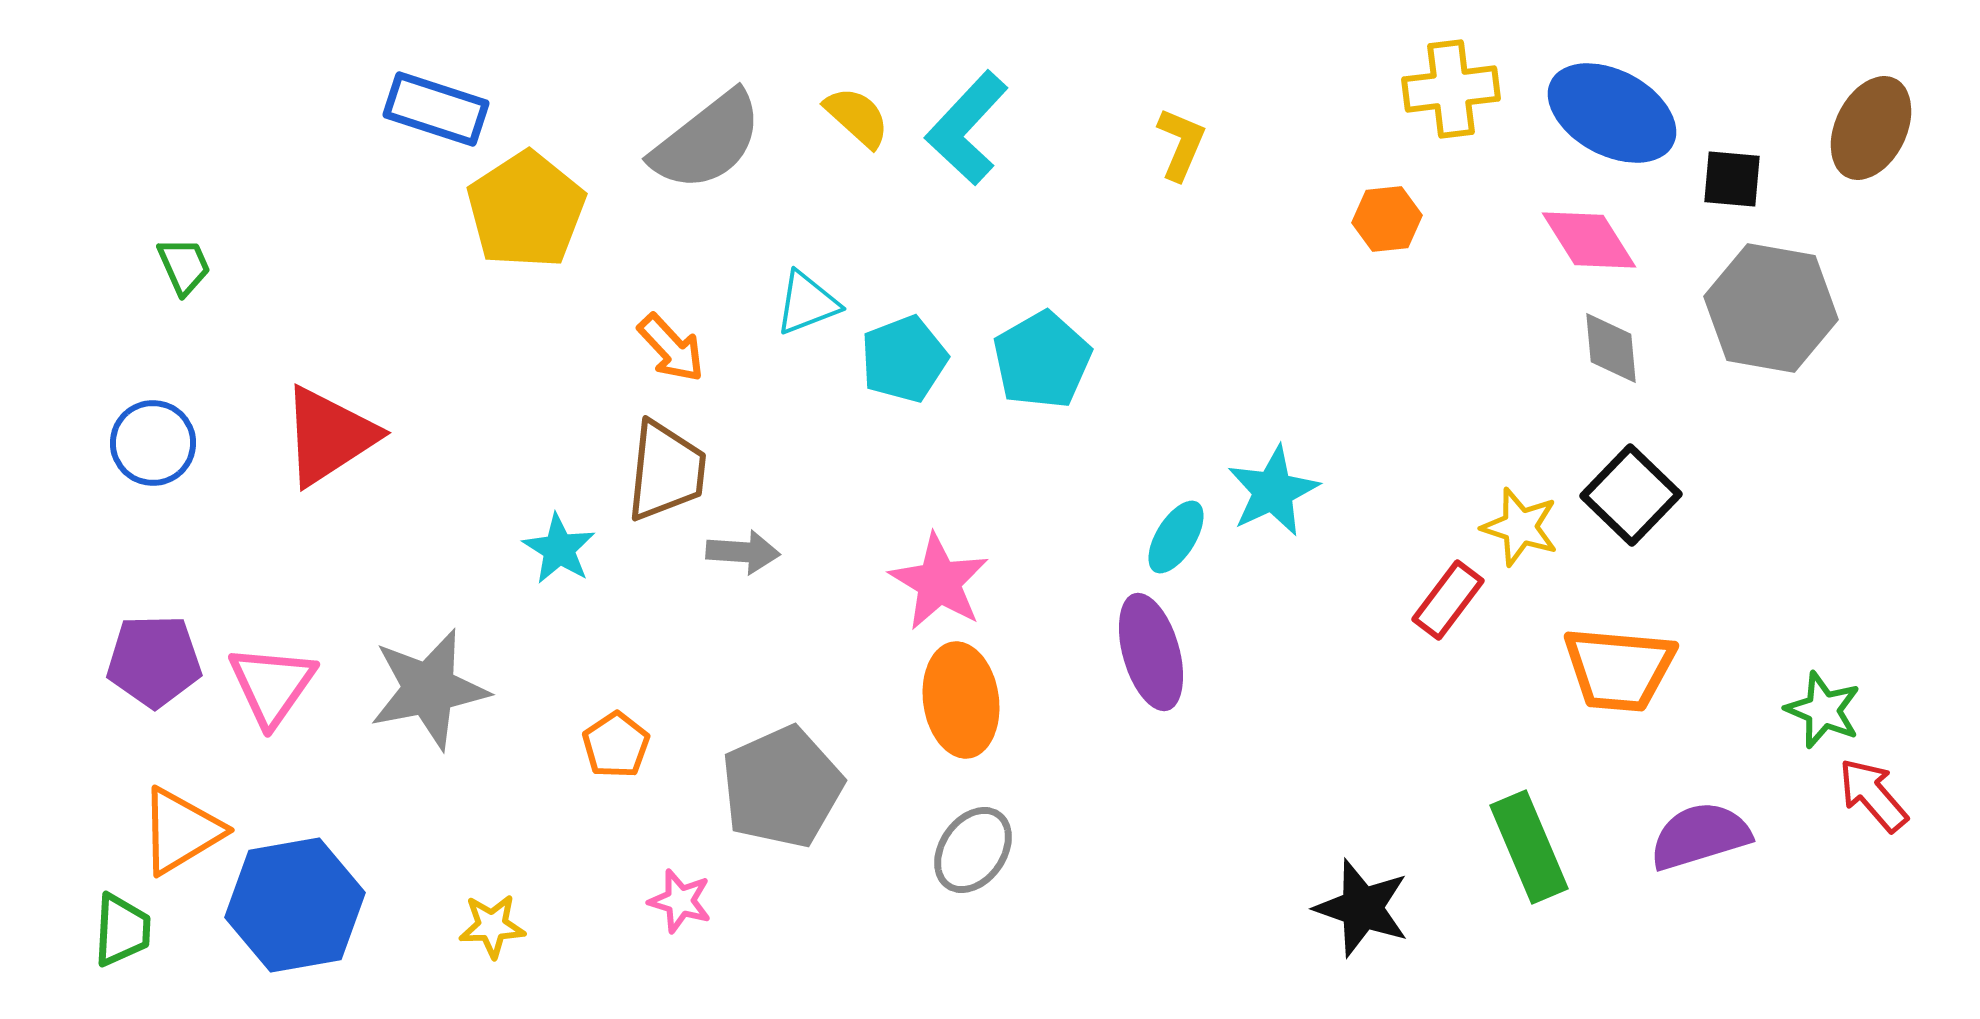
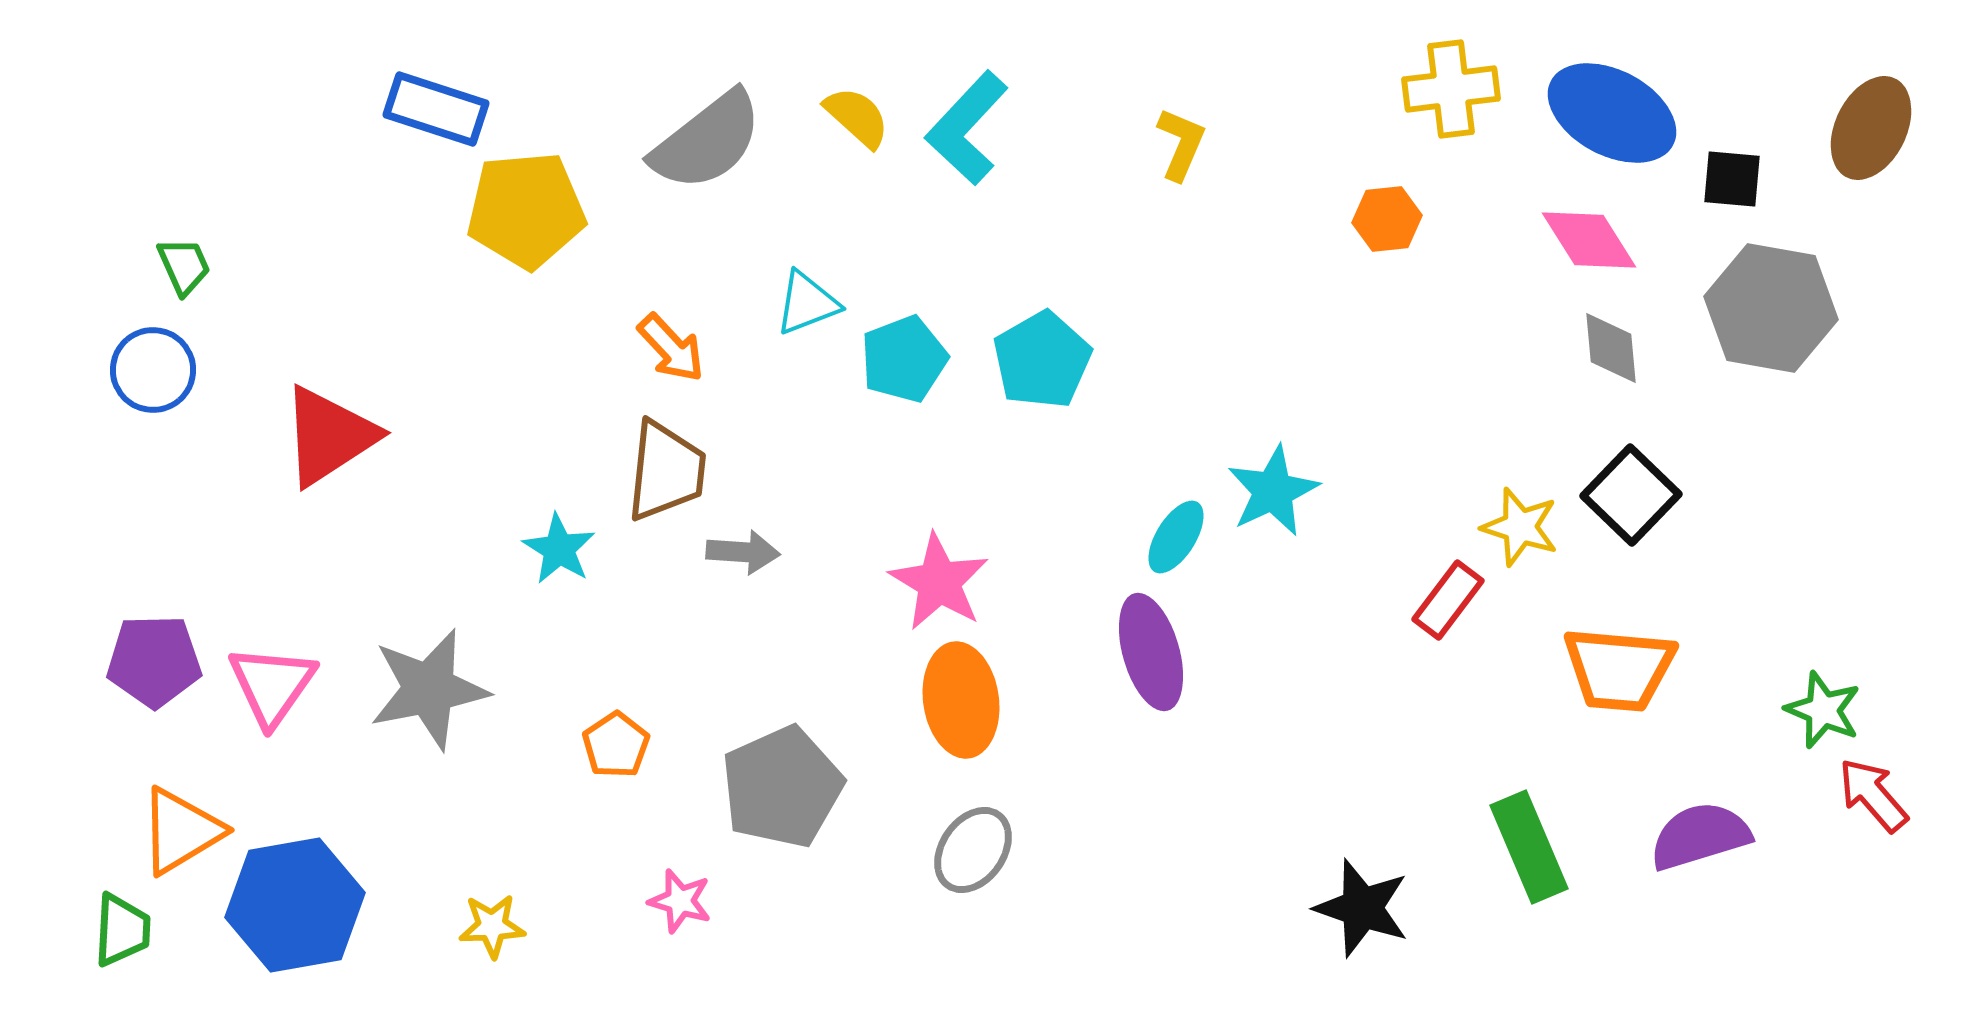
yellow pentagon at (526, 210): rotated 28 degrees clockwise
blue circle at (153, 443): moved 73 px up
